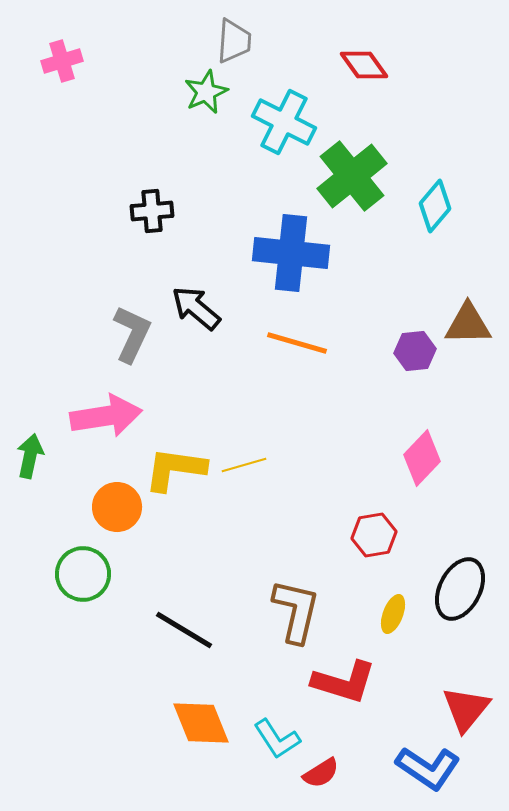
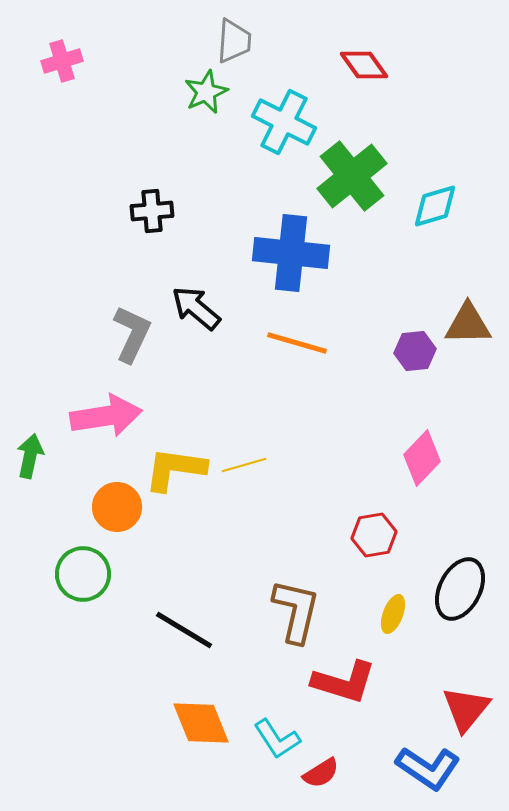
cyan diamond: rotated 33 degrees clockwise
